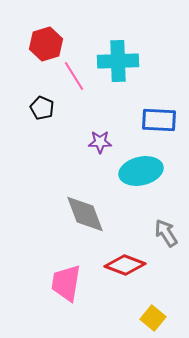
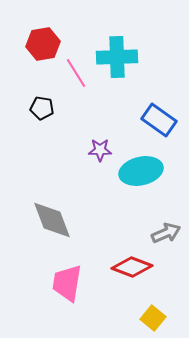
red hexagon: moved 3 px left; rotated 8 degrees clockwise
cyan cross: moved 1 px left, 4 px up
pink line: moved 2 px right, 3 px up
black pentagon: rotated 15 degrees counterclockwise
blue rectangle: rotated 32 degrees clockwise
purple star: moved 8 px down
gray diamond: moved 33 px left, 6 px down
gray arrow: rotated 100 degrees clockwise
red diamond: moved 7 px right, 2 px down
pink trapezoid: moved 1 px right
